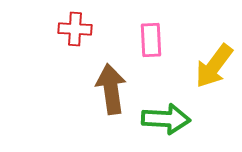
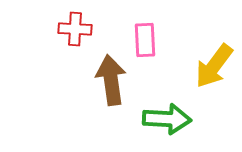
pink rectangle: moved 6 px left
brown arrow: moved 9 px up
green arrow: moved 1 px right
